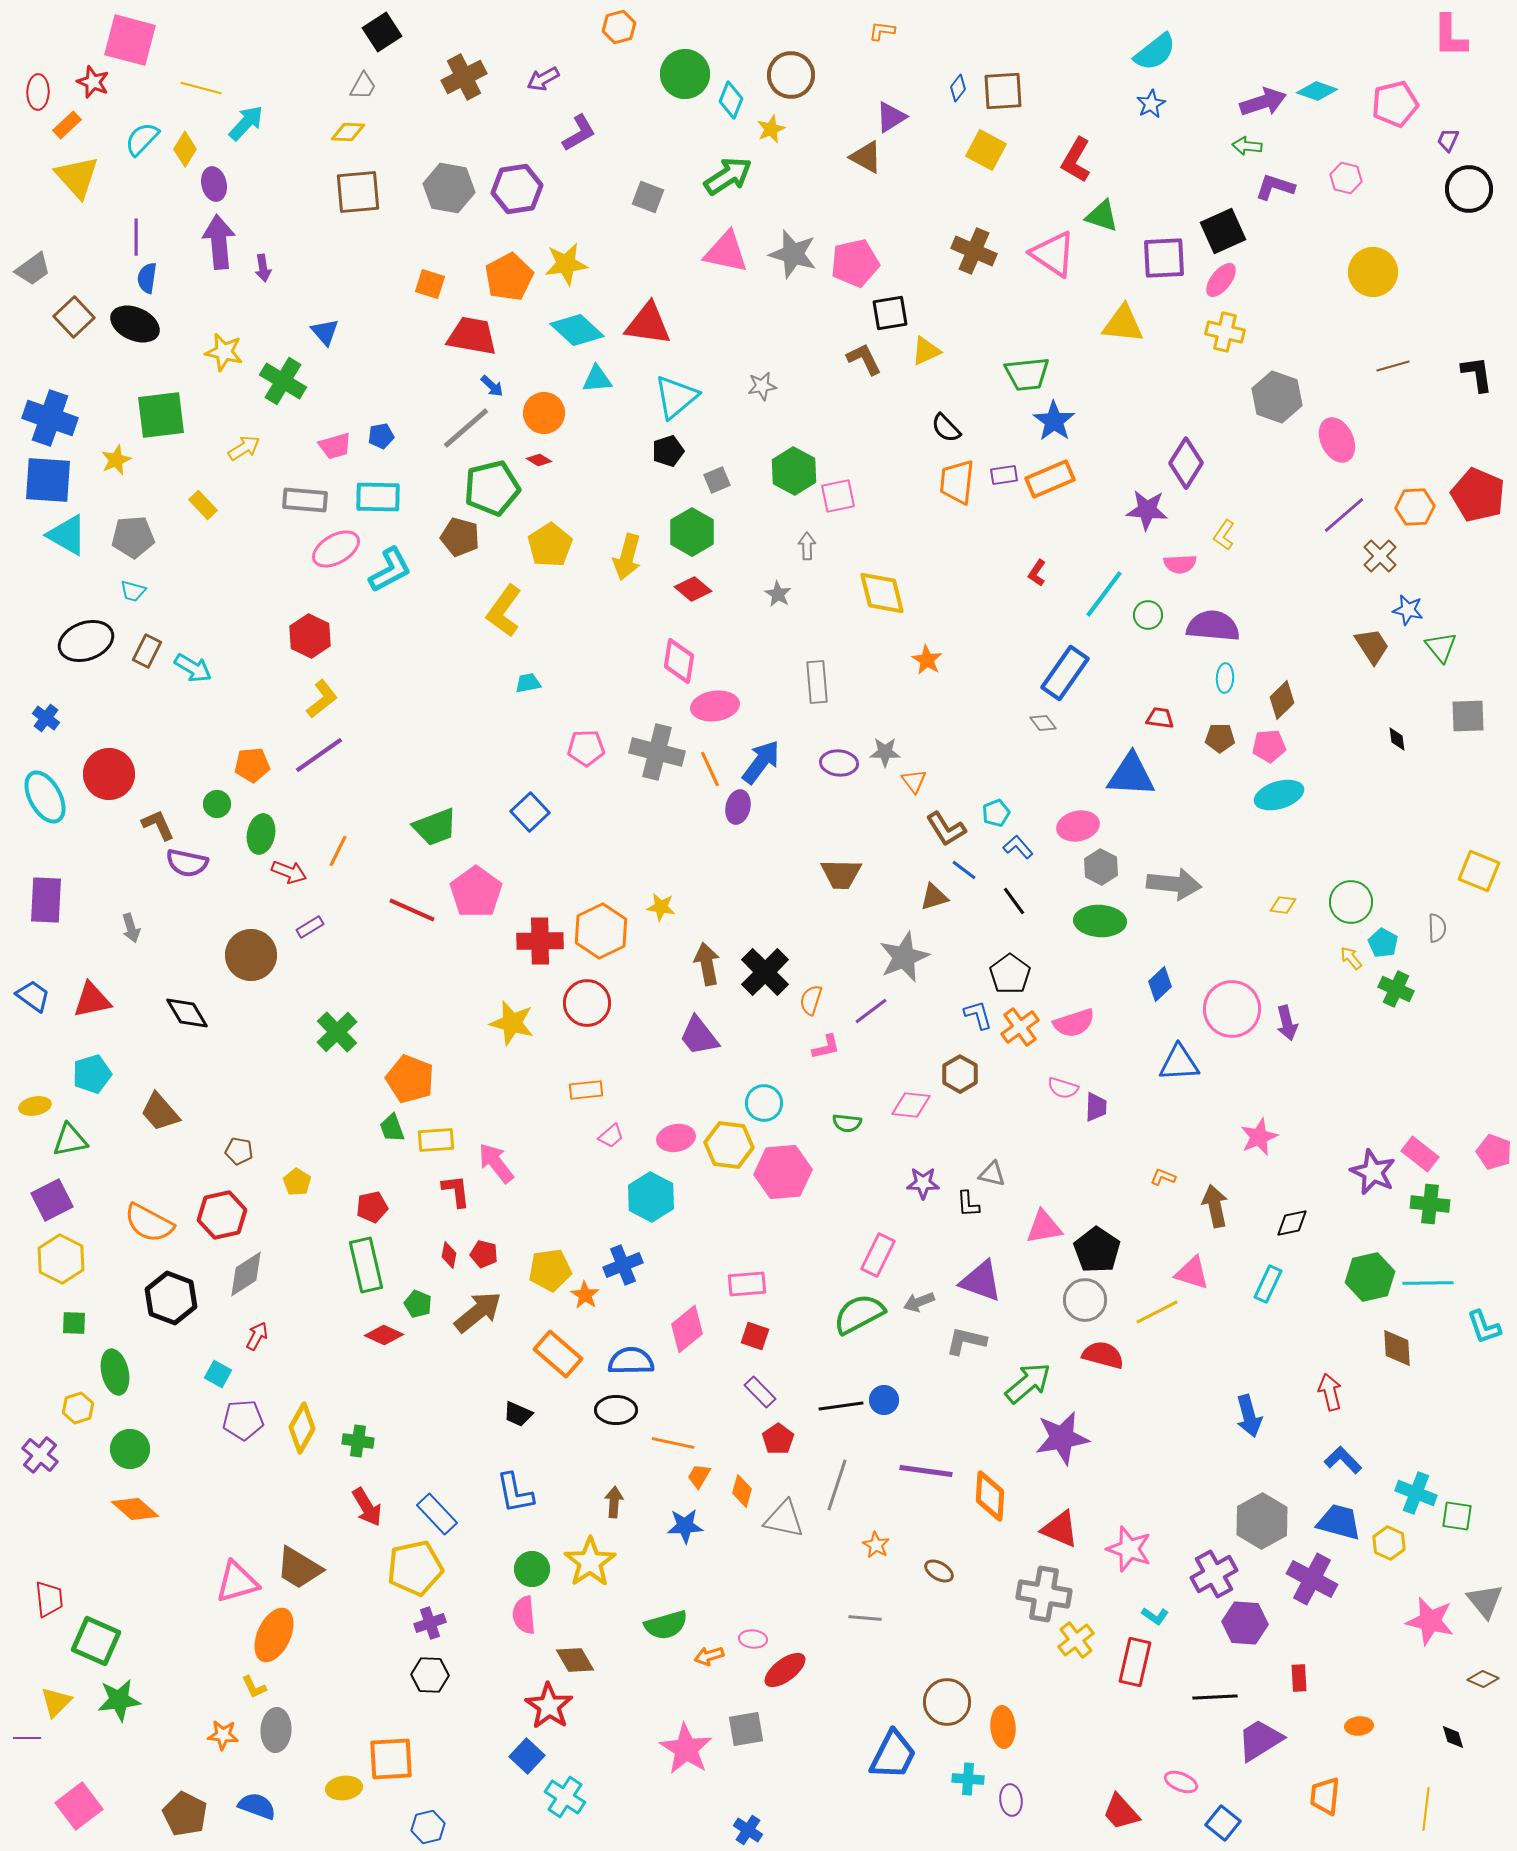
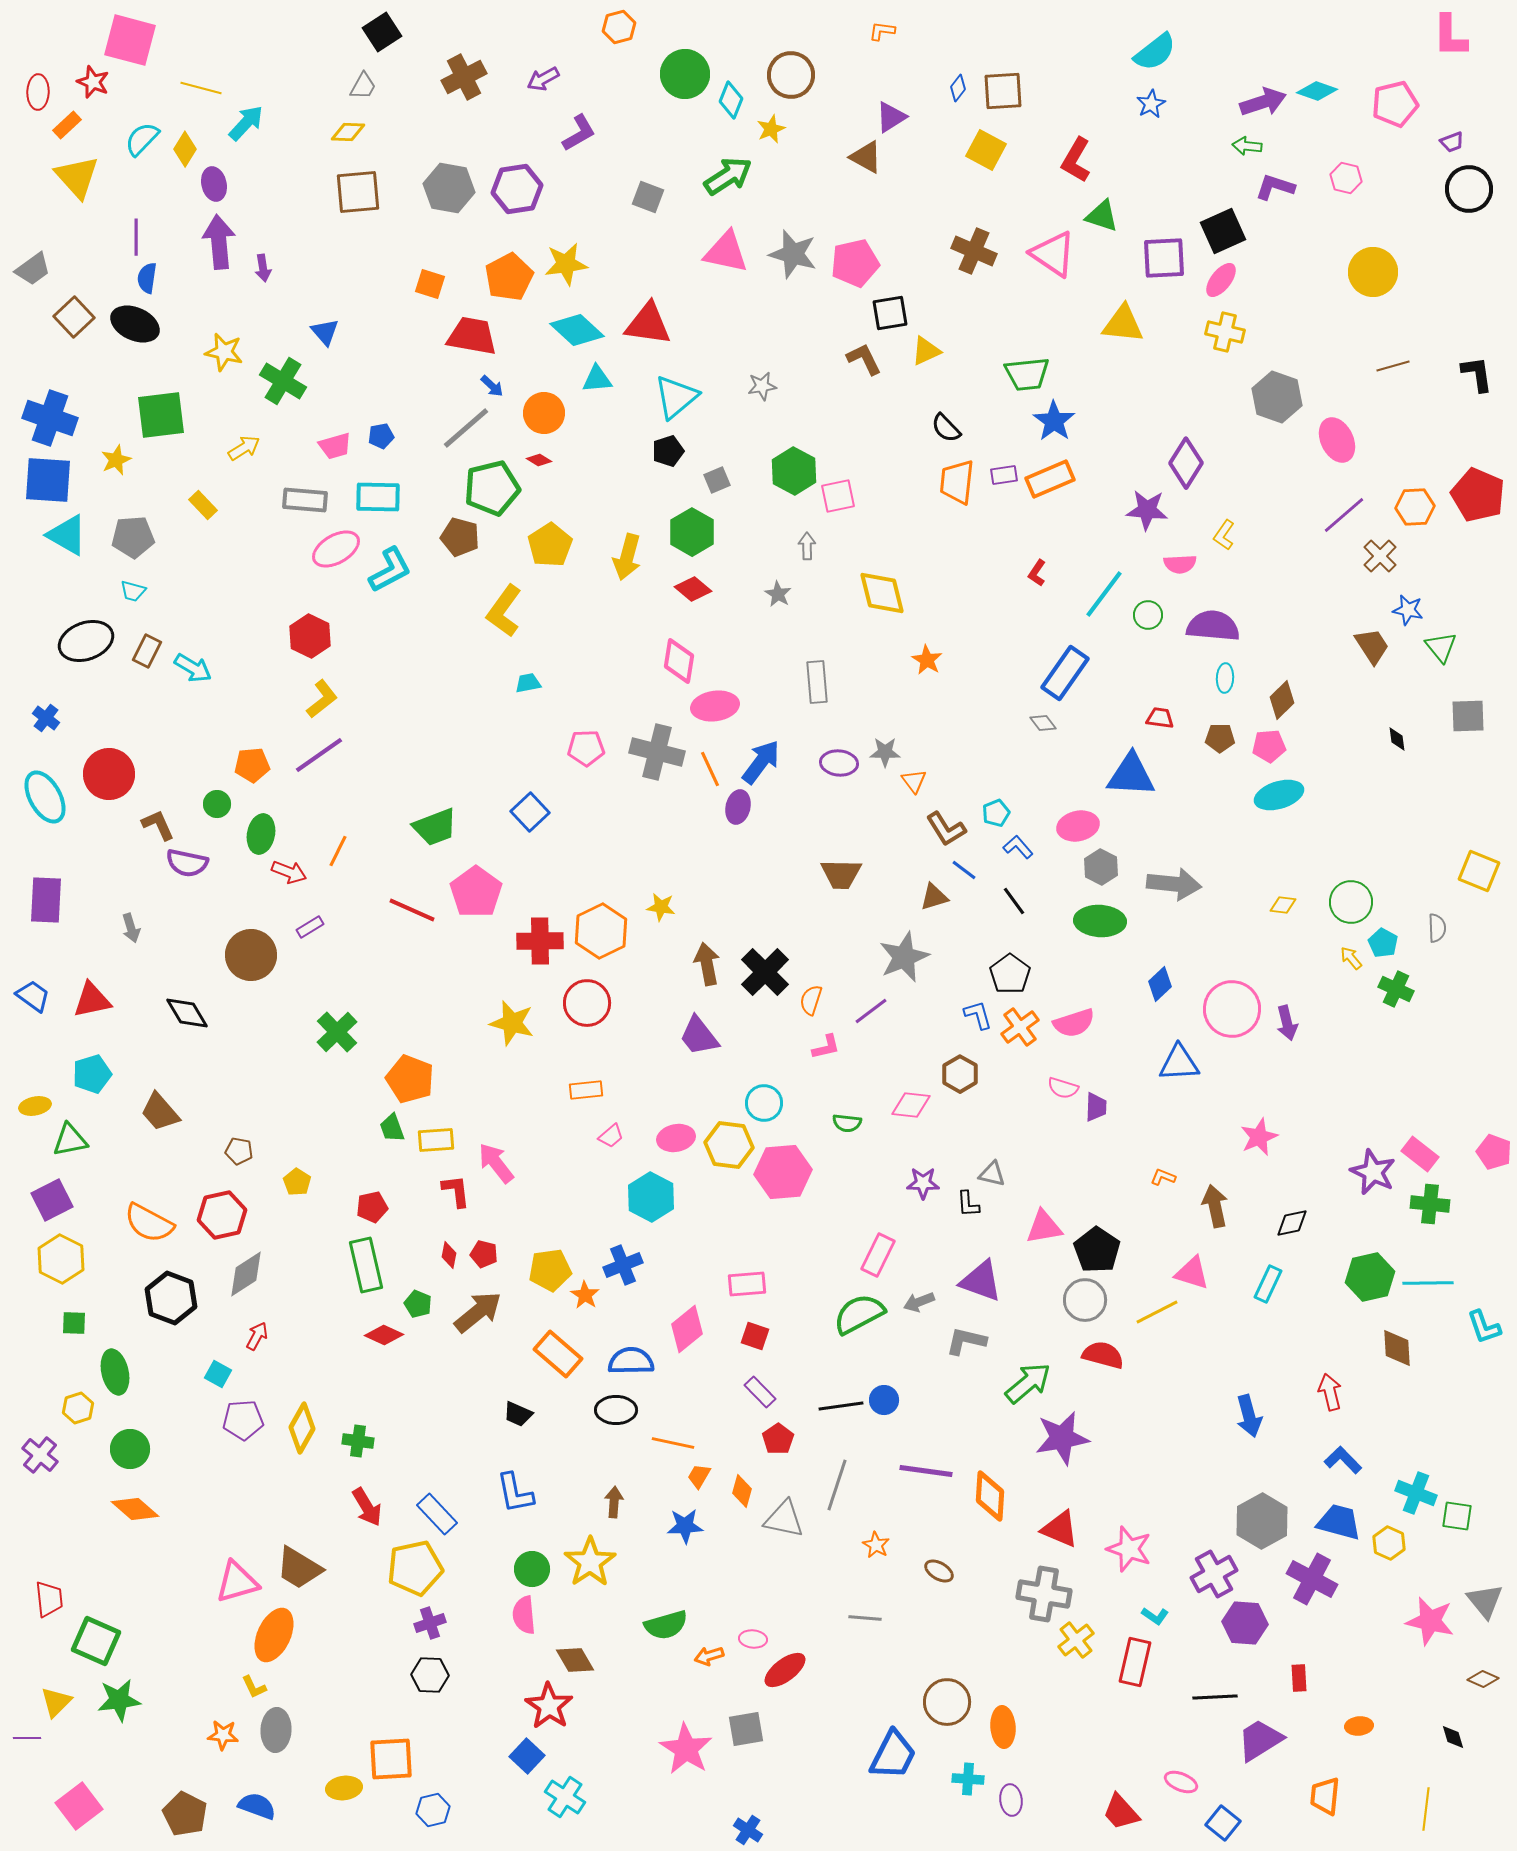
purple trapezoid at (1448, 140): moved 4 px right, 2 px down; rotated 135 degrees counterclockwise
blue hexagon at (428, 1827): moved 5 px right, 17 px up
